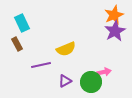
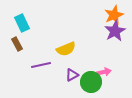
purple triangle: moved 7 px right, 6 px up
